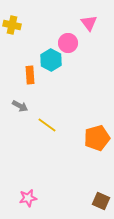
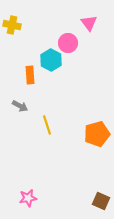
yellow line: rotated 36 degrees clockwise
orange pentagon: moved 4 px up
